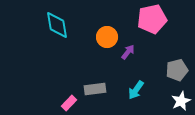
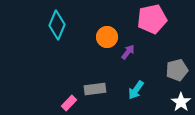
cyan diamond: rotated 32 degrees clockwise
white star: moved 1 px down; rotated 12 degrees counterclockwise
